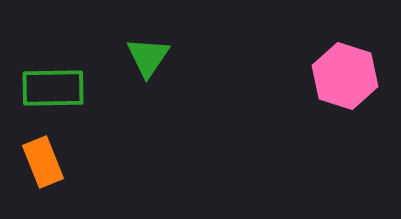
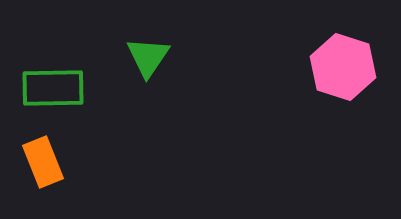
pink hexagon: moved 2 px left, 9 px up
